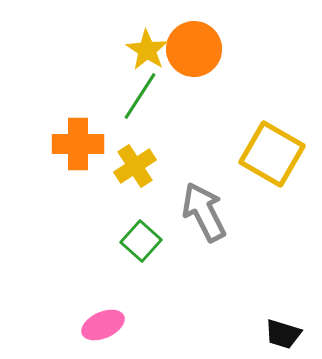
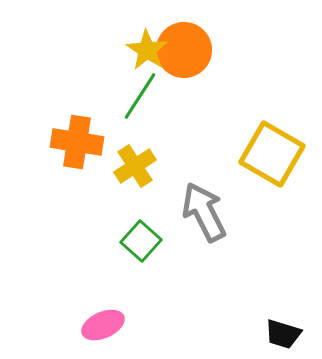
orange circle: moved 10 px left, 1 px down
orange cross: moved 1 px left, 2 px up; rotated 9 degrees clockwise
